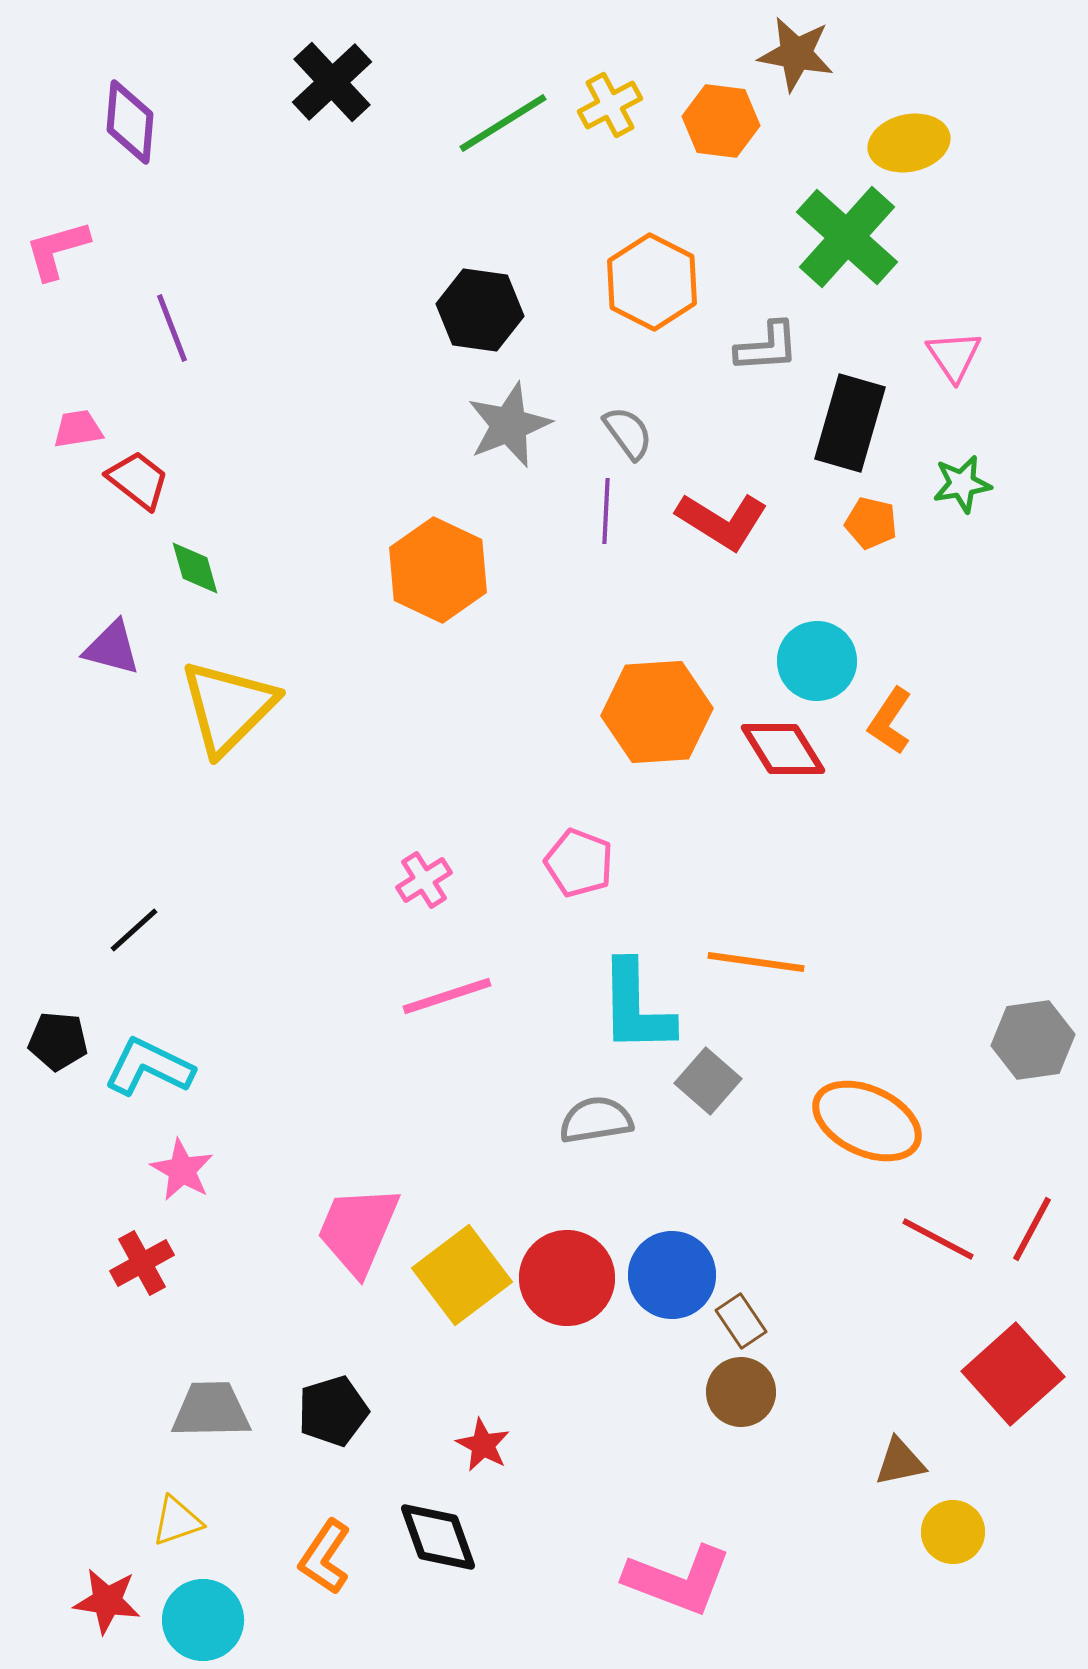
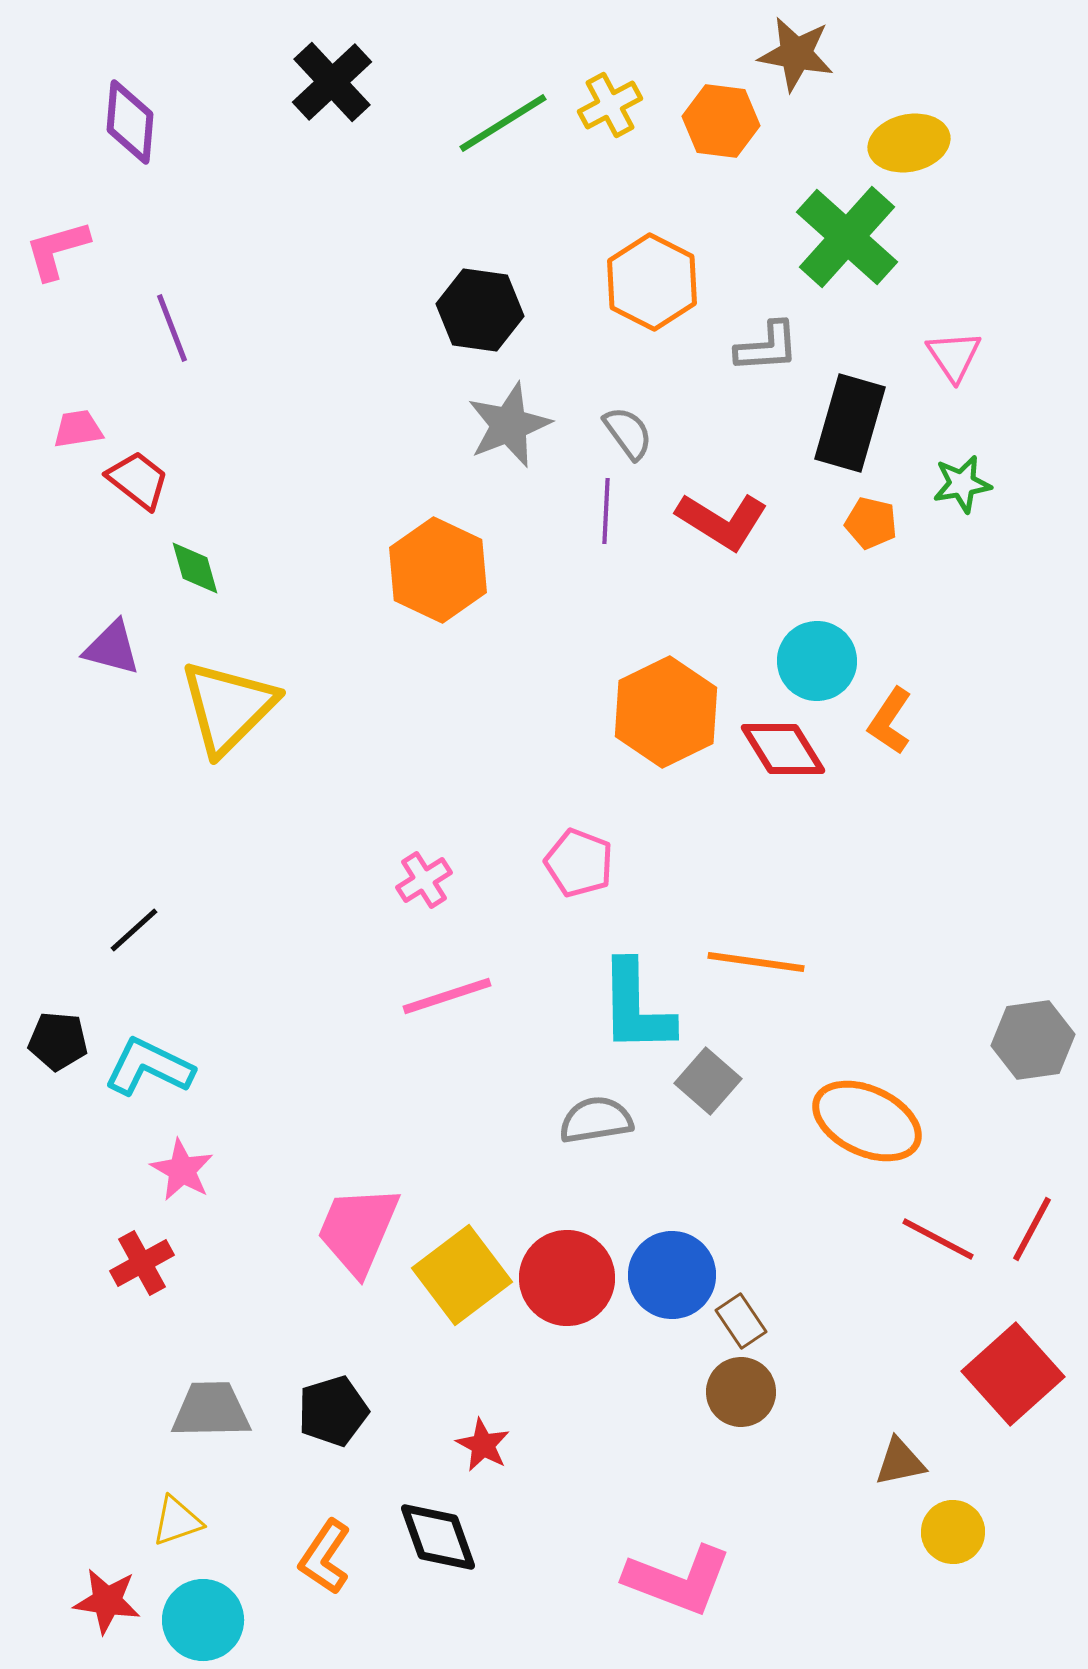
orange hexagon at (657, 712): moved 9 px right; rotated 22 degrees counterclockwise
